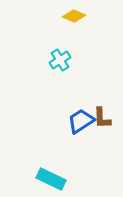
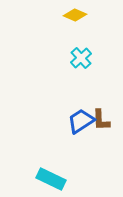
yellow diamond: moved 1 px right, 1 px up
cyan cross: moved 21 px right, 2 px up; rotated 10 degrees counterclockwise
brown L-shape: moved 1 px left, 2 px down
